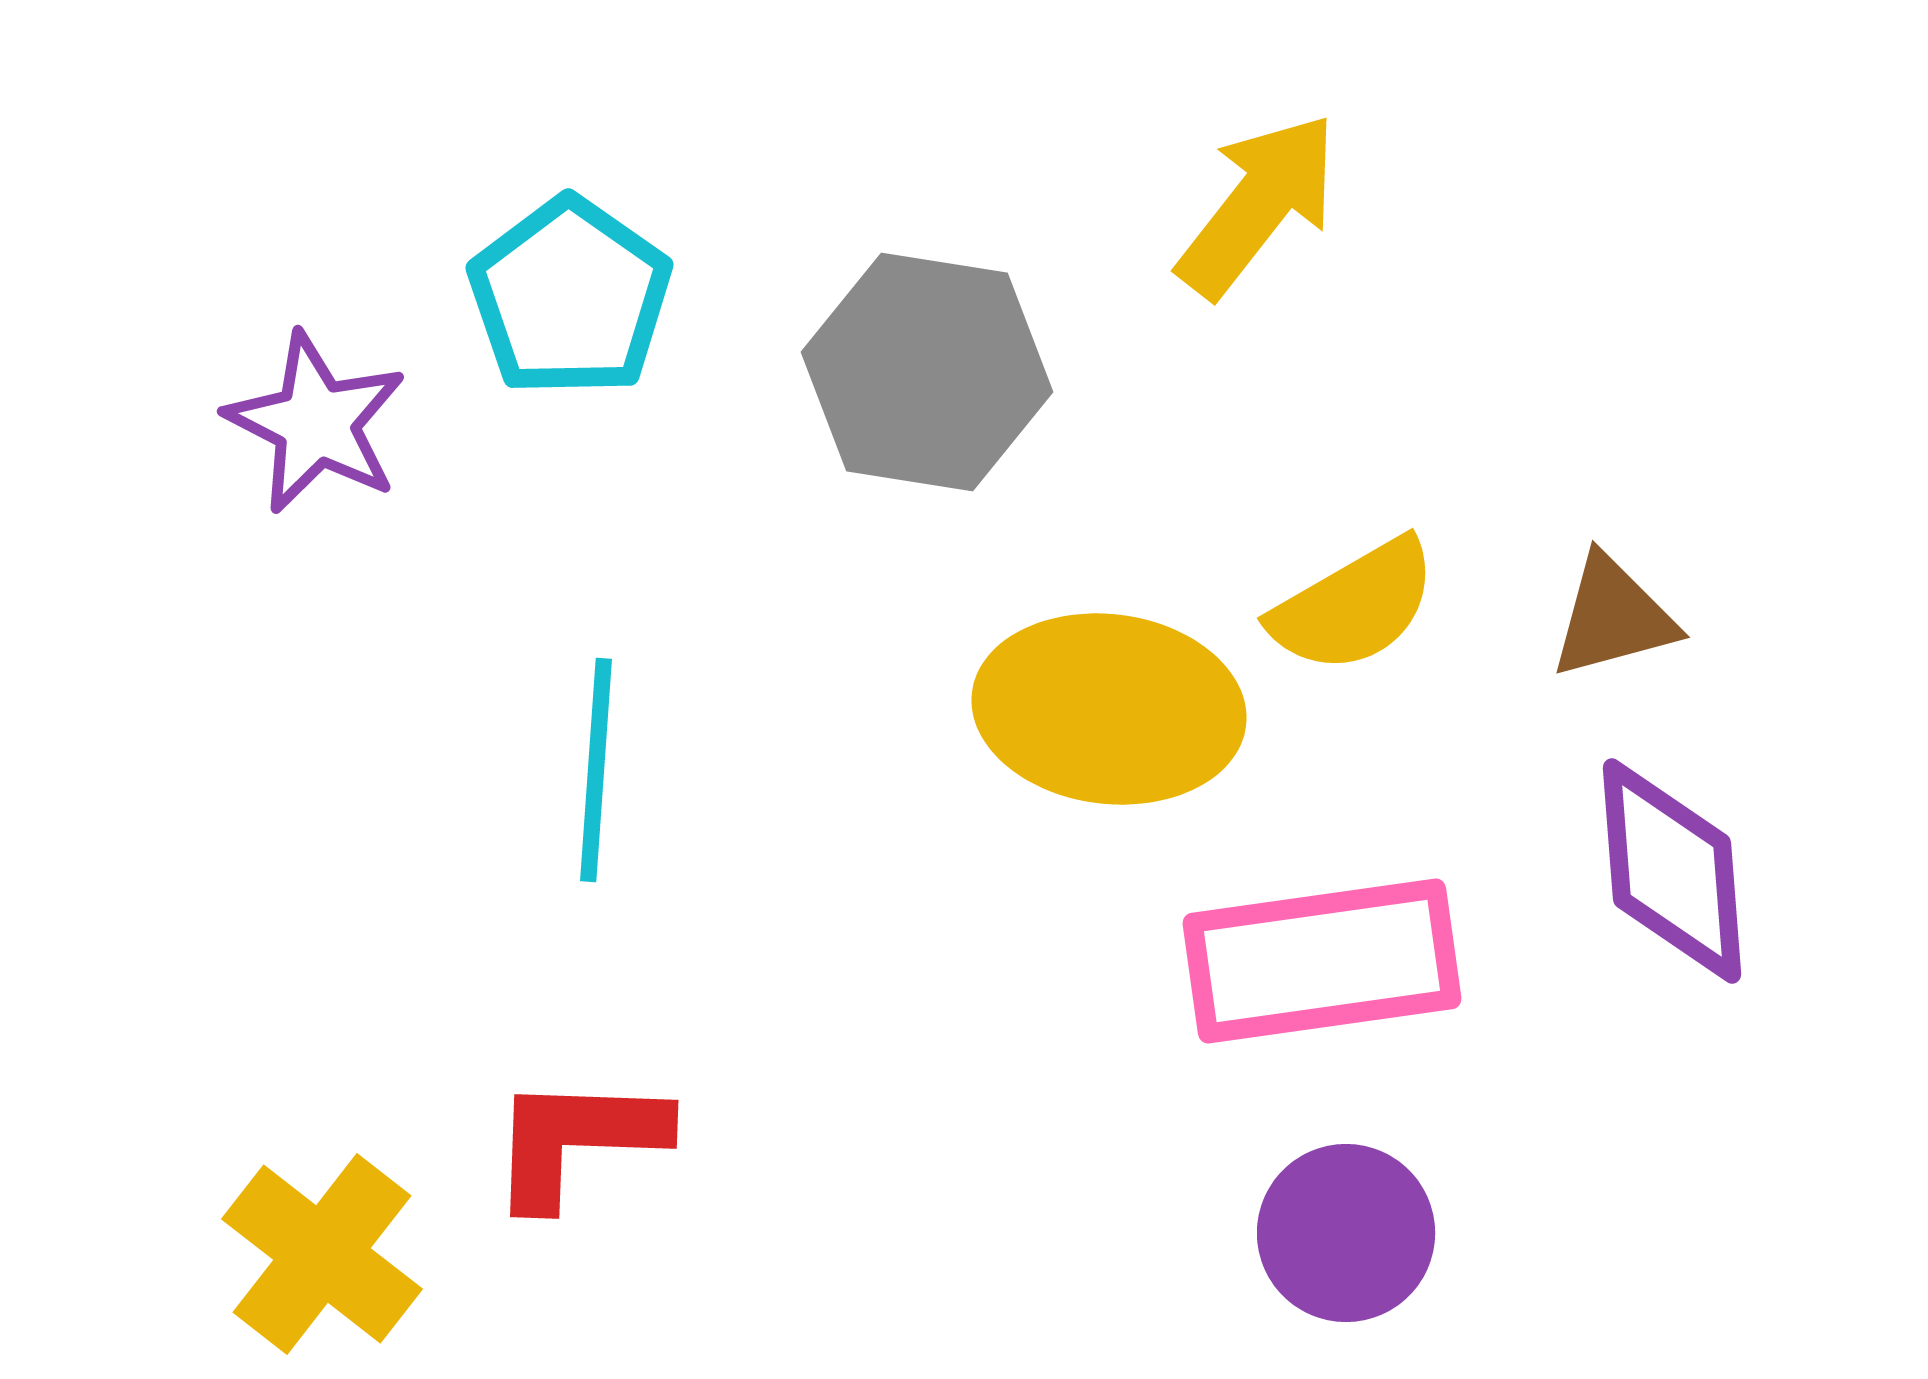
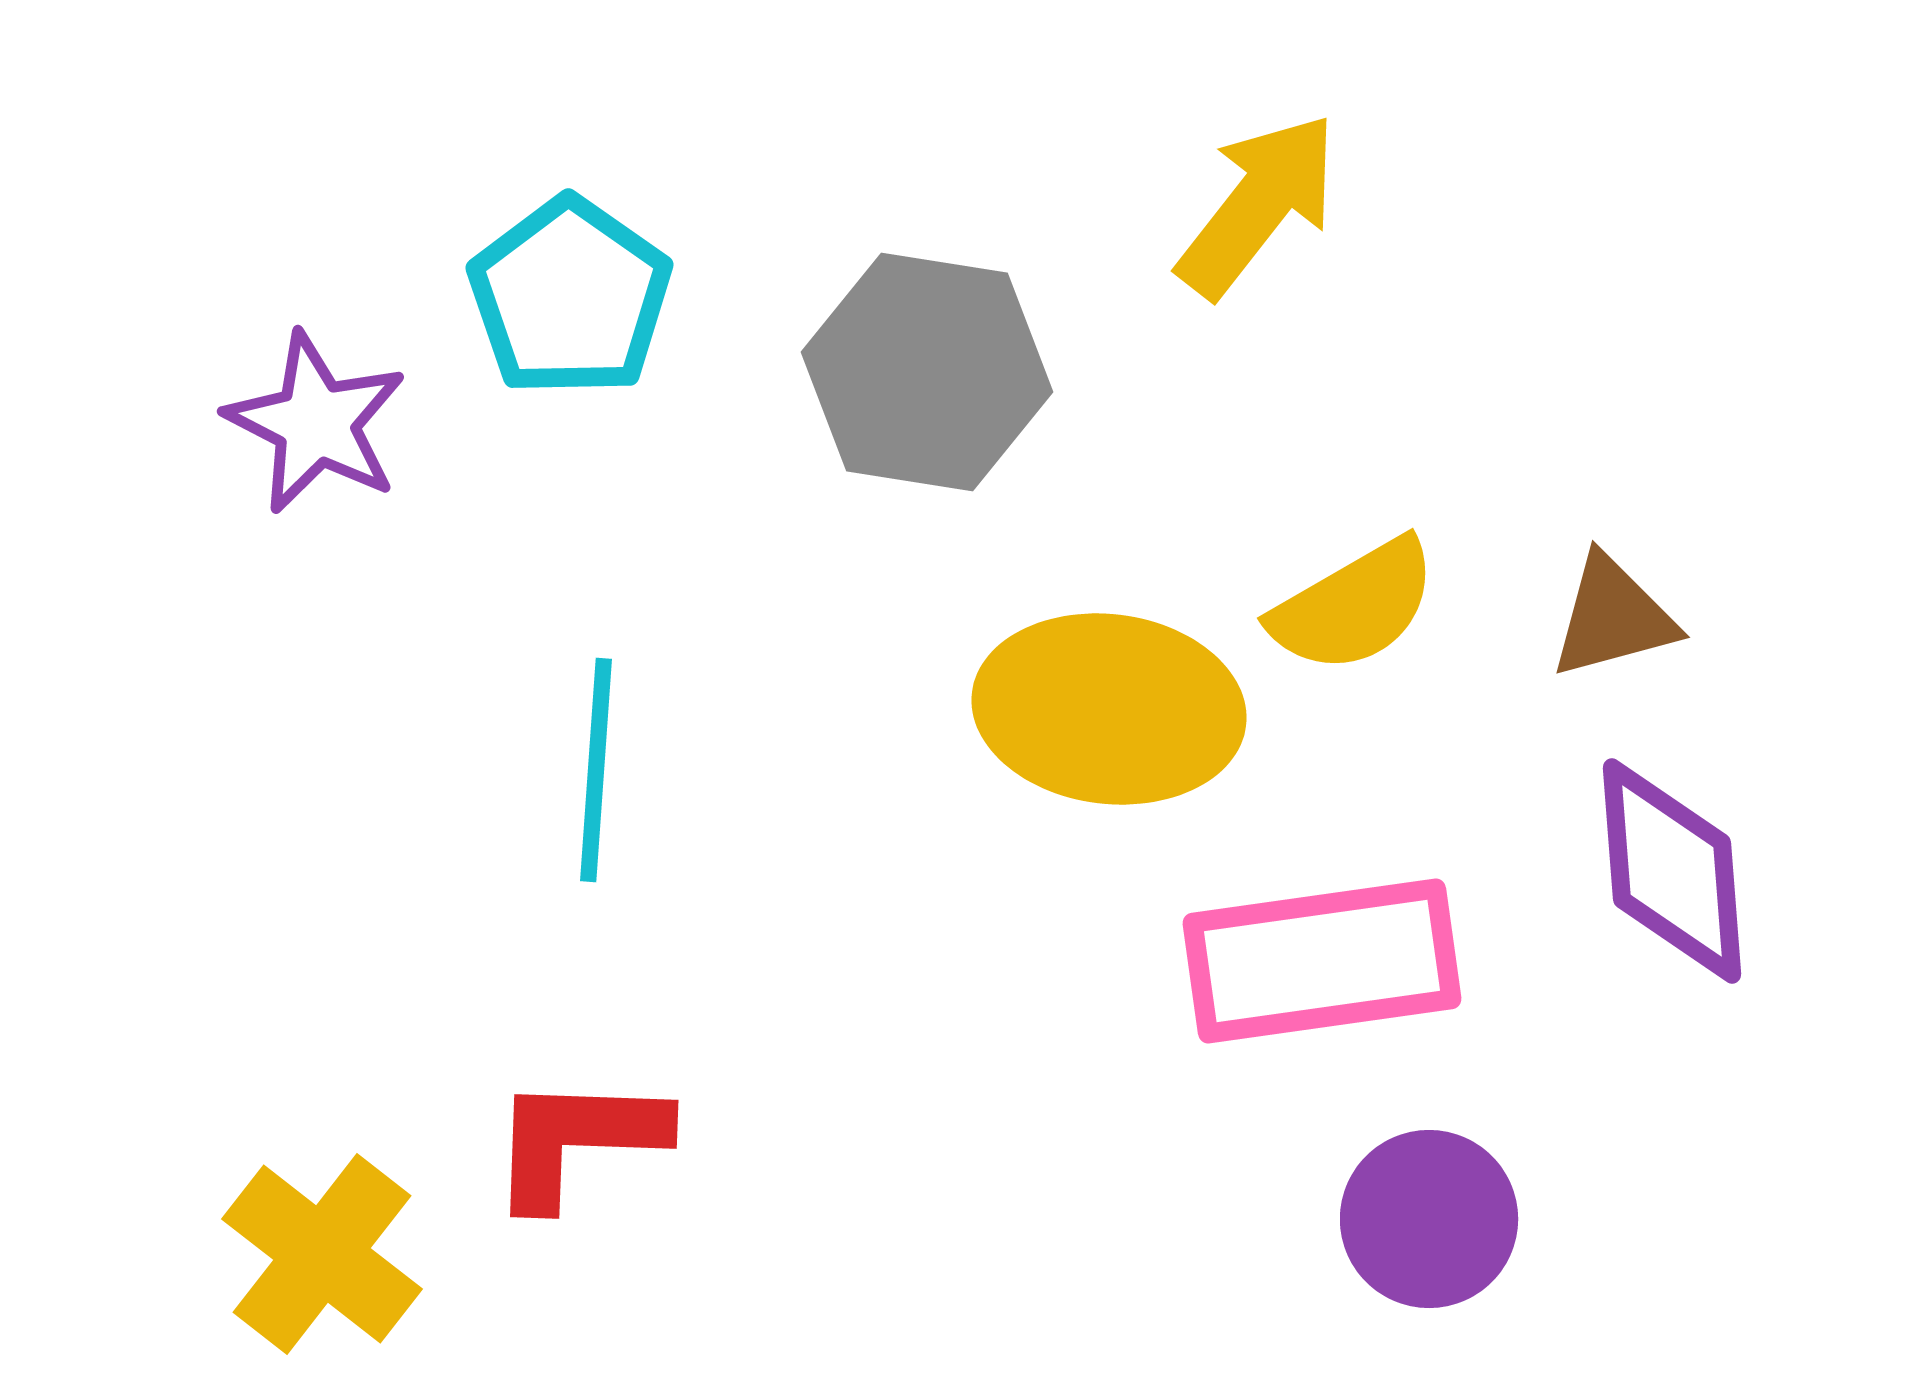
purple circle: moved 83 px right, 14 px up
